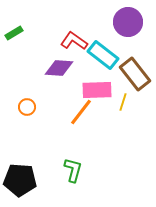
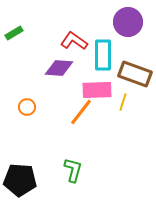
cyan rectangle: rotated 52 degrees clockwise
brown rectangle: rotated 32 degrees counterclockwise
